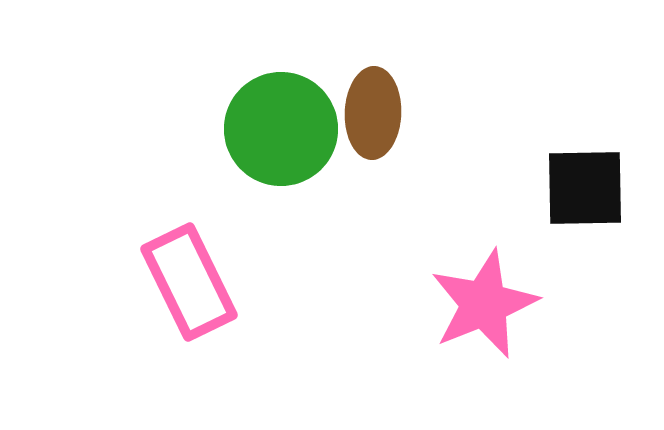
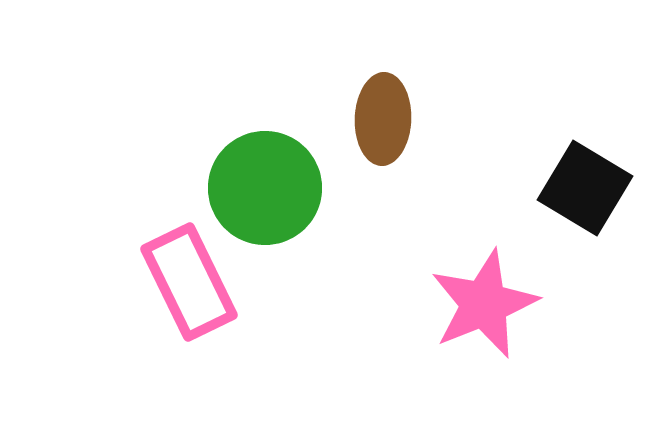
brown ellipse: moved 10 px right, 6 px down
green circle: moved 16 px left, 59 px down
black square: rotated 32 degrees clockwise
